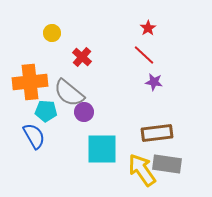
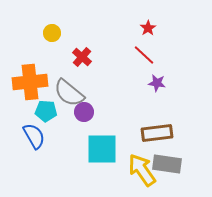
purple star: moved 3 px right, 1 px down
